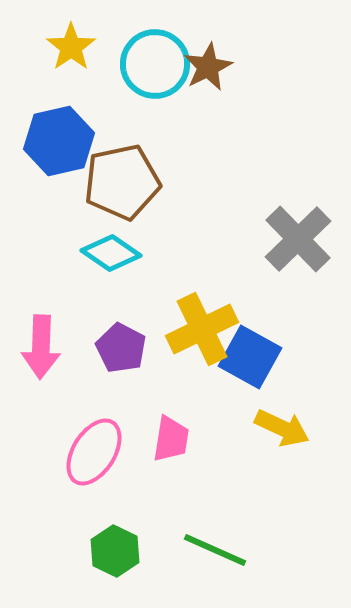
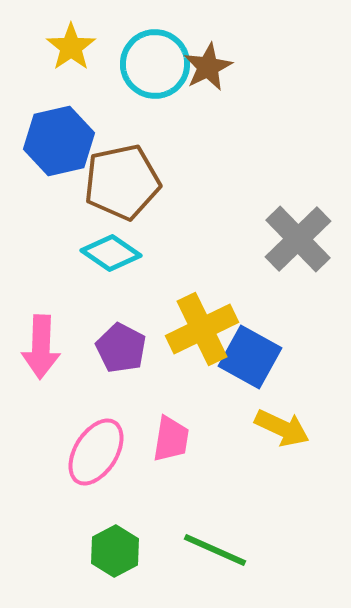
pink ellipse: moved 2 px right
green hexagon: rotated 6 degrees clockwise
